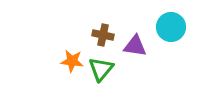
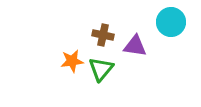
cyan circle: moved 5 px up
orange star: rotated 15 degrees counterclockwise
